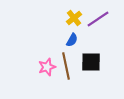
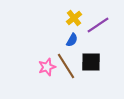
purple line: moved 6 px down
brown line: rotated 20 degrees counterclockwise
